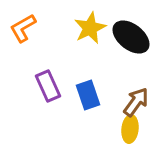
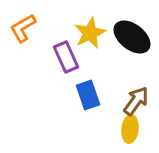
yellow star: moved 5 px down
black ellipse: moved 1 px right
purple rectangle: moved 18 px right, 29 px up
brown arrow: moved 1 px up
